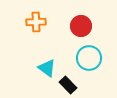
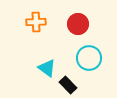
red circle: moved 3 px left, 2 px up
